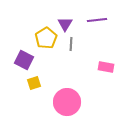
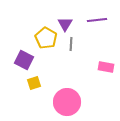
yellow pentagon: rotated 10 degrees counterclockwise
